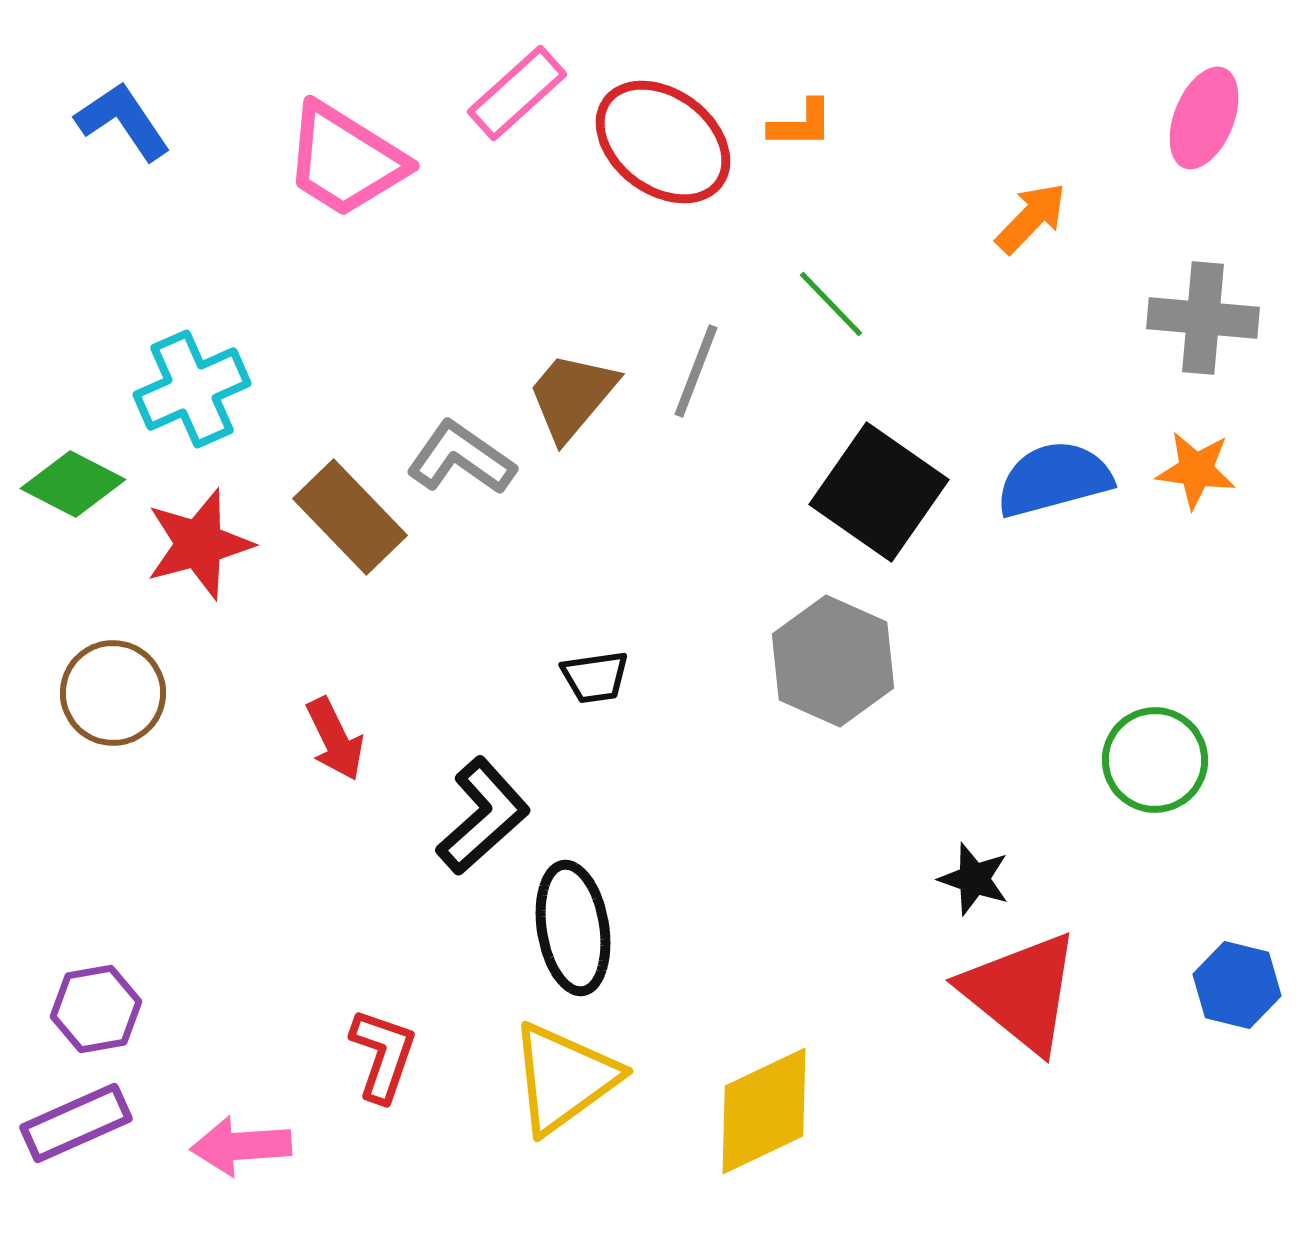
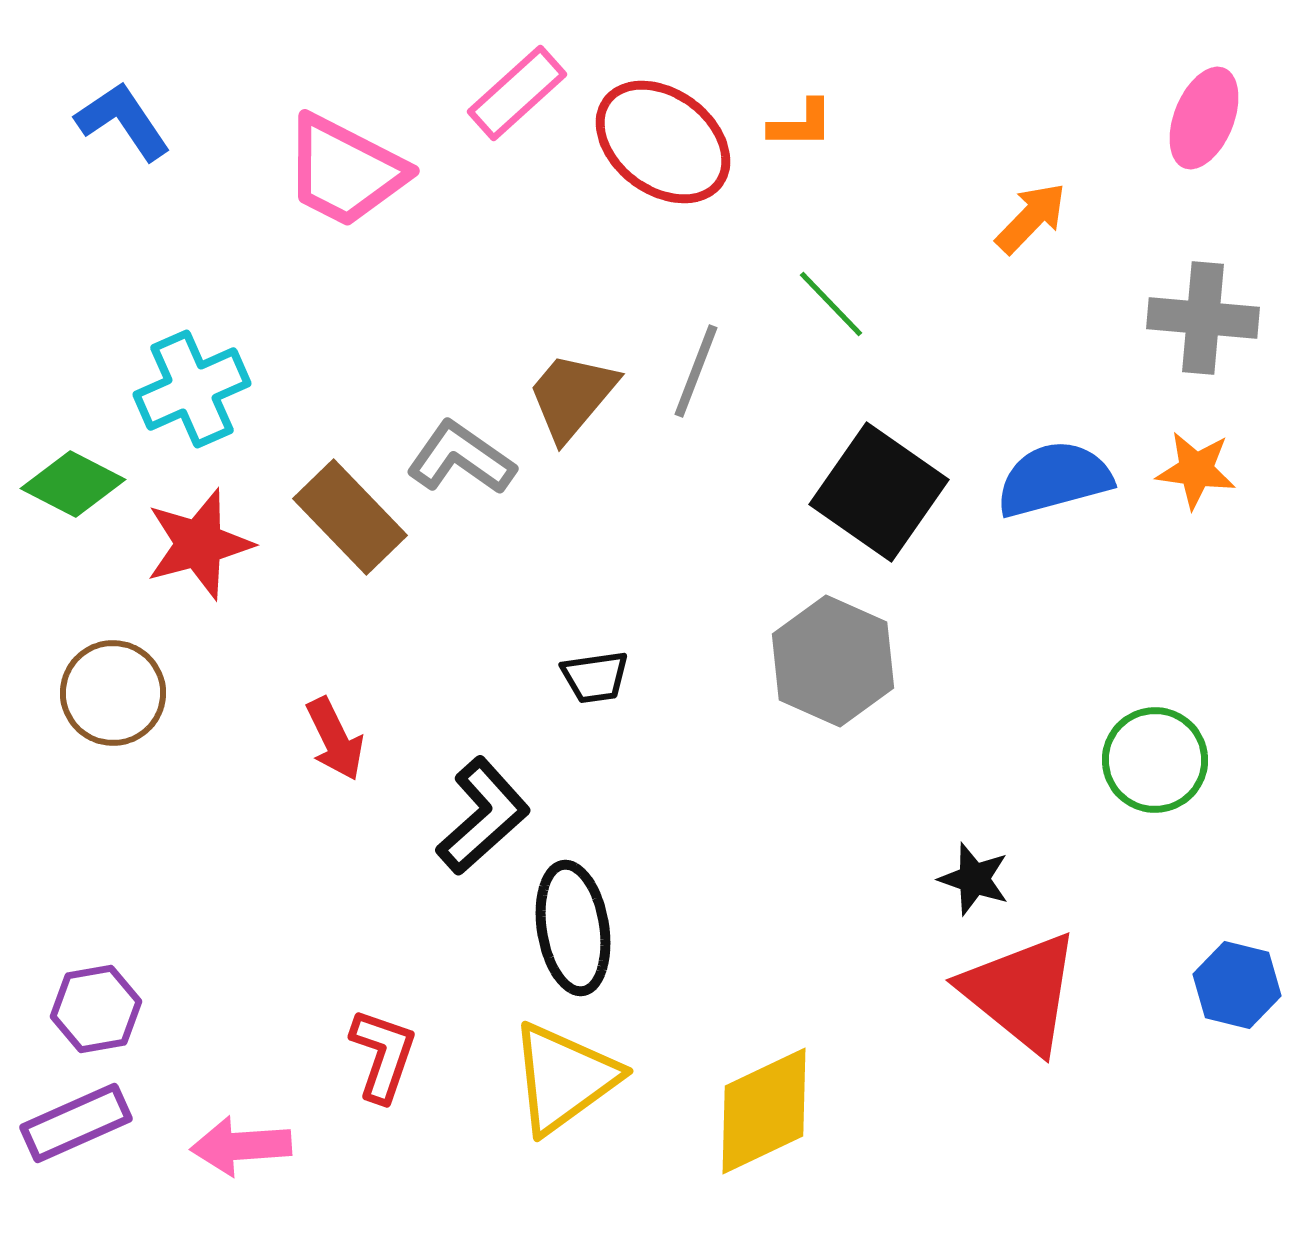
pink trapezoid: moved 11 px down; rotated 5 degrees counterclockwise
